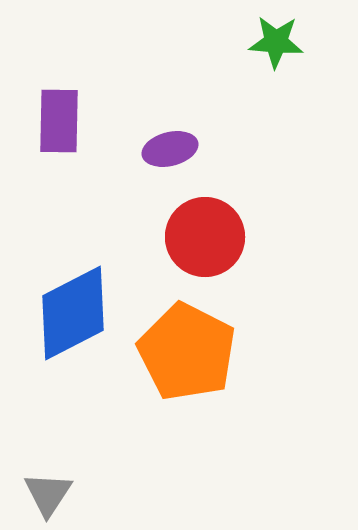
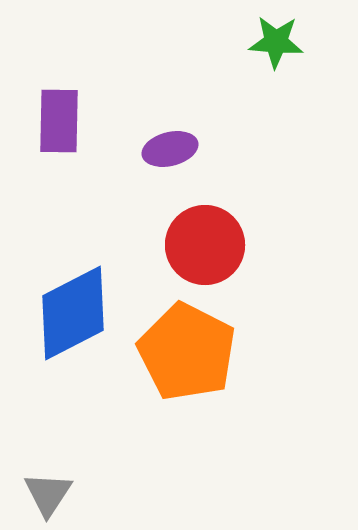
red circle: moved 8 px down
